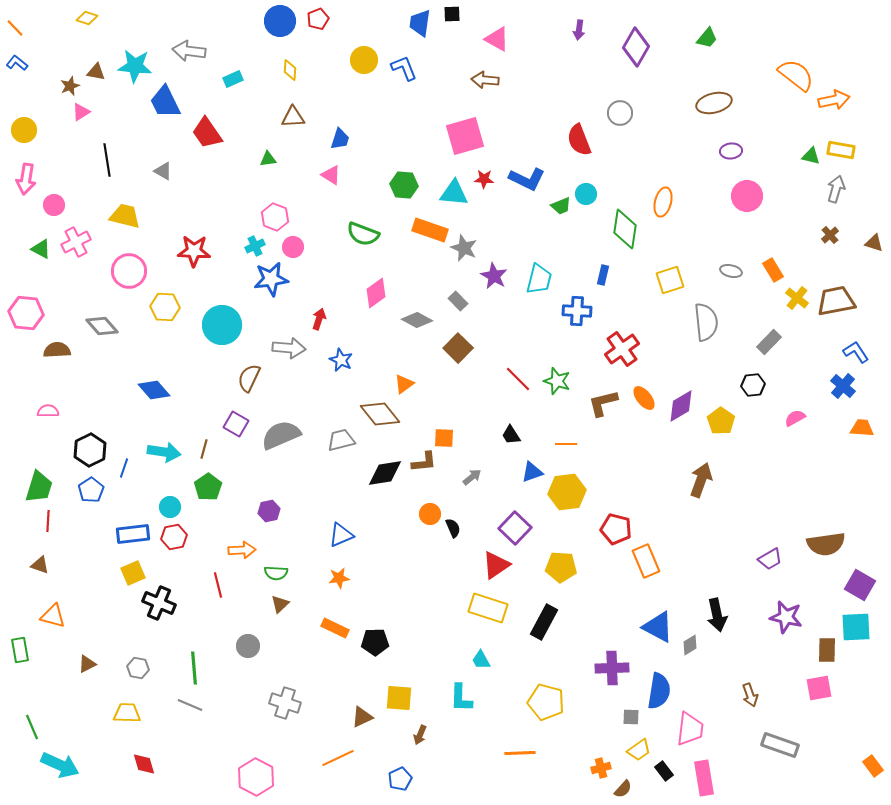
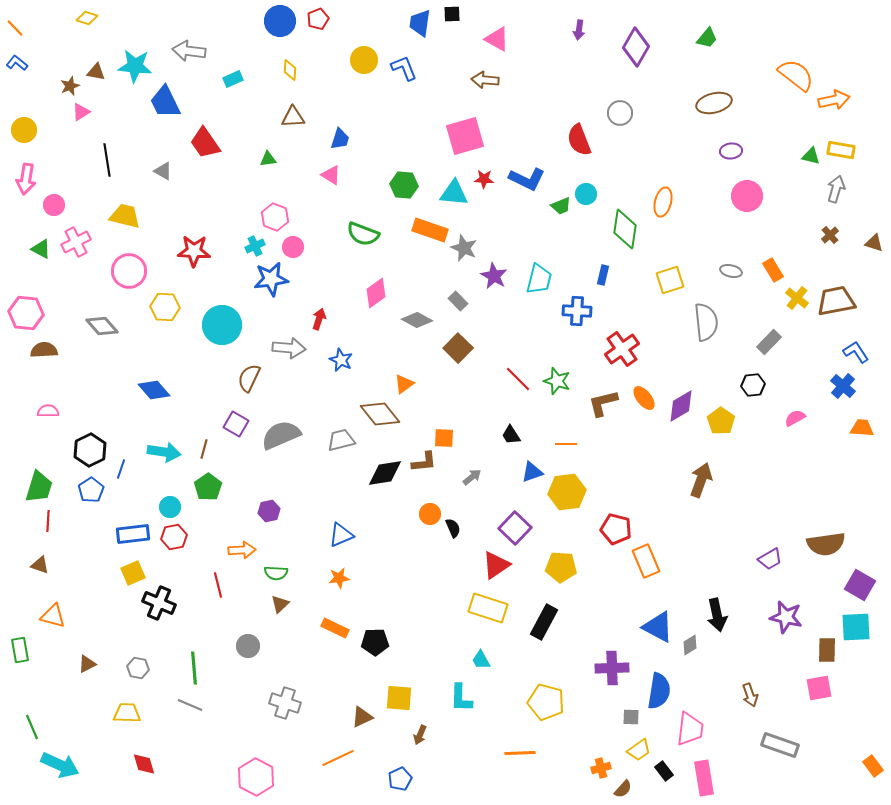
red trapezoid at (207, 133): moved 2 px left, 10 px down
brown semicircle at (57, 350): moved 13 px left
blue line at (124, 468): moved 3 px left, 1 px down
